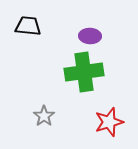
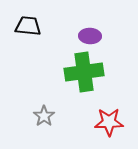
red star: rotated 16 degrees clockwise
